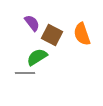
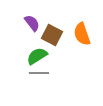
green semicircle: moved 1 px up
gray line: moved 14 px right
